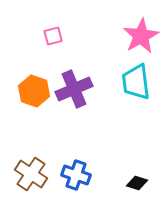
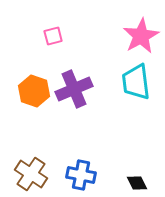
blue cross: moved 5 px right; rotated 8 degrees counterclockwise
black diamond: rotated 45 degrees clockwise
